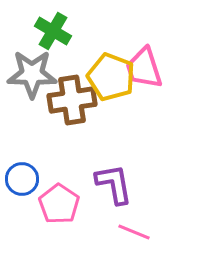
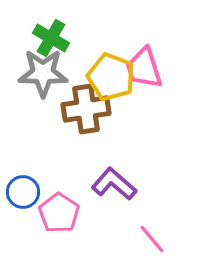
green cross: moved 2 px left, 7 px down
gray star: moved 11 px right, 1 px up
brown cross: moved 14 px right, 9 px down
blue circle: moved 1 px right, 13 px down
purple L-shape: rotated 39 degrees counterclockwise
pink pentagon: moved 9 px down
pink line: moved 18 px right, 7 px down; rotated 28 degrees clockwise
